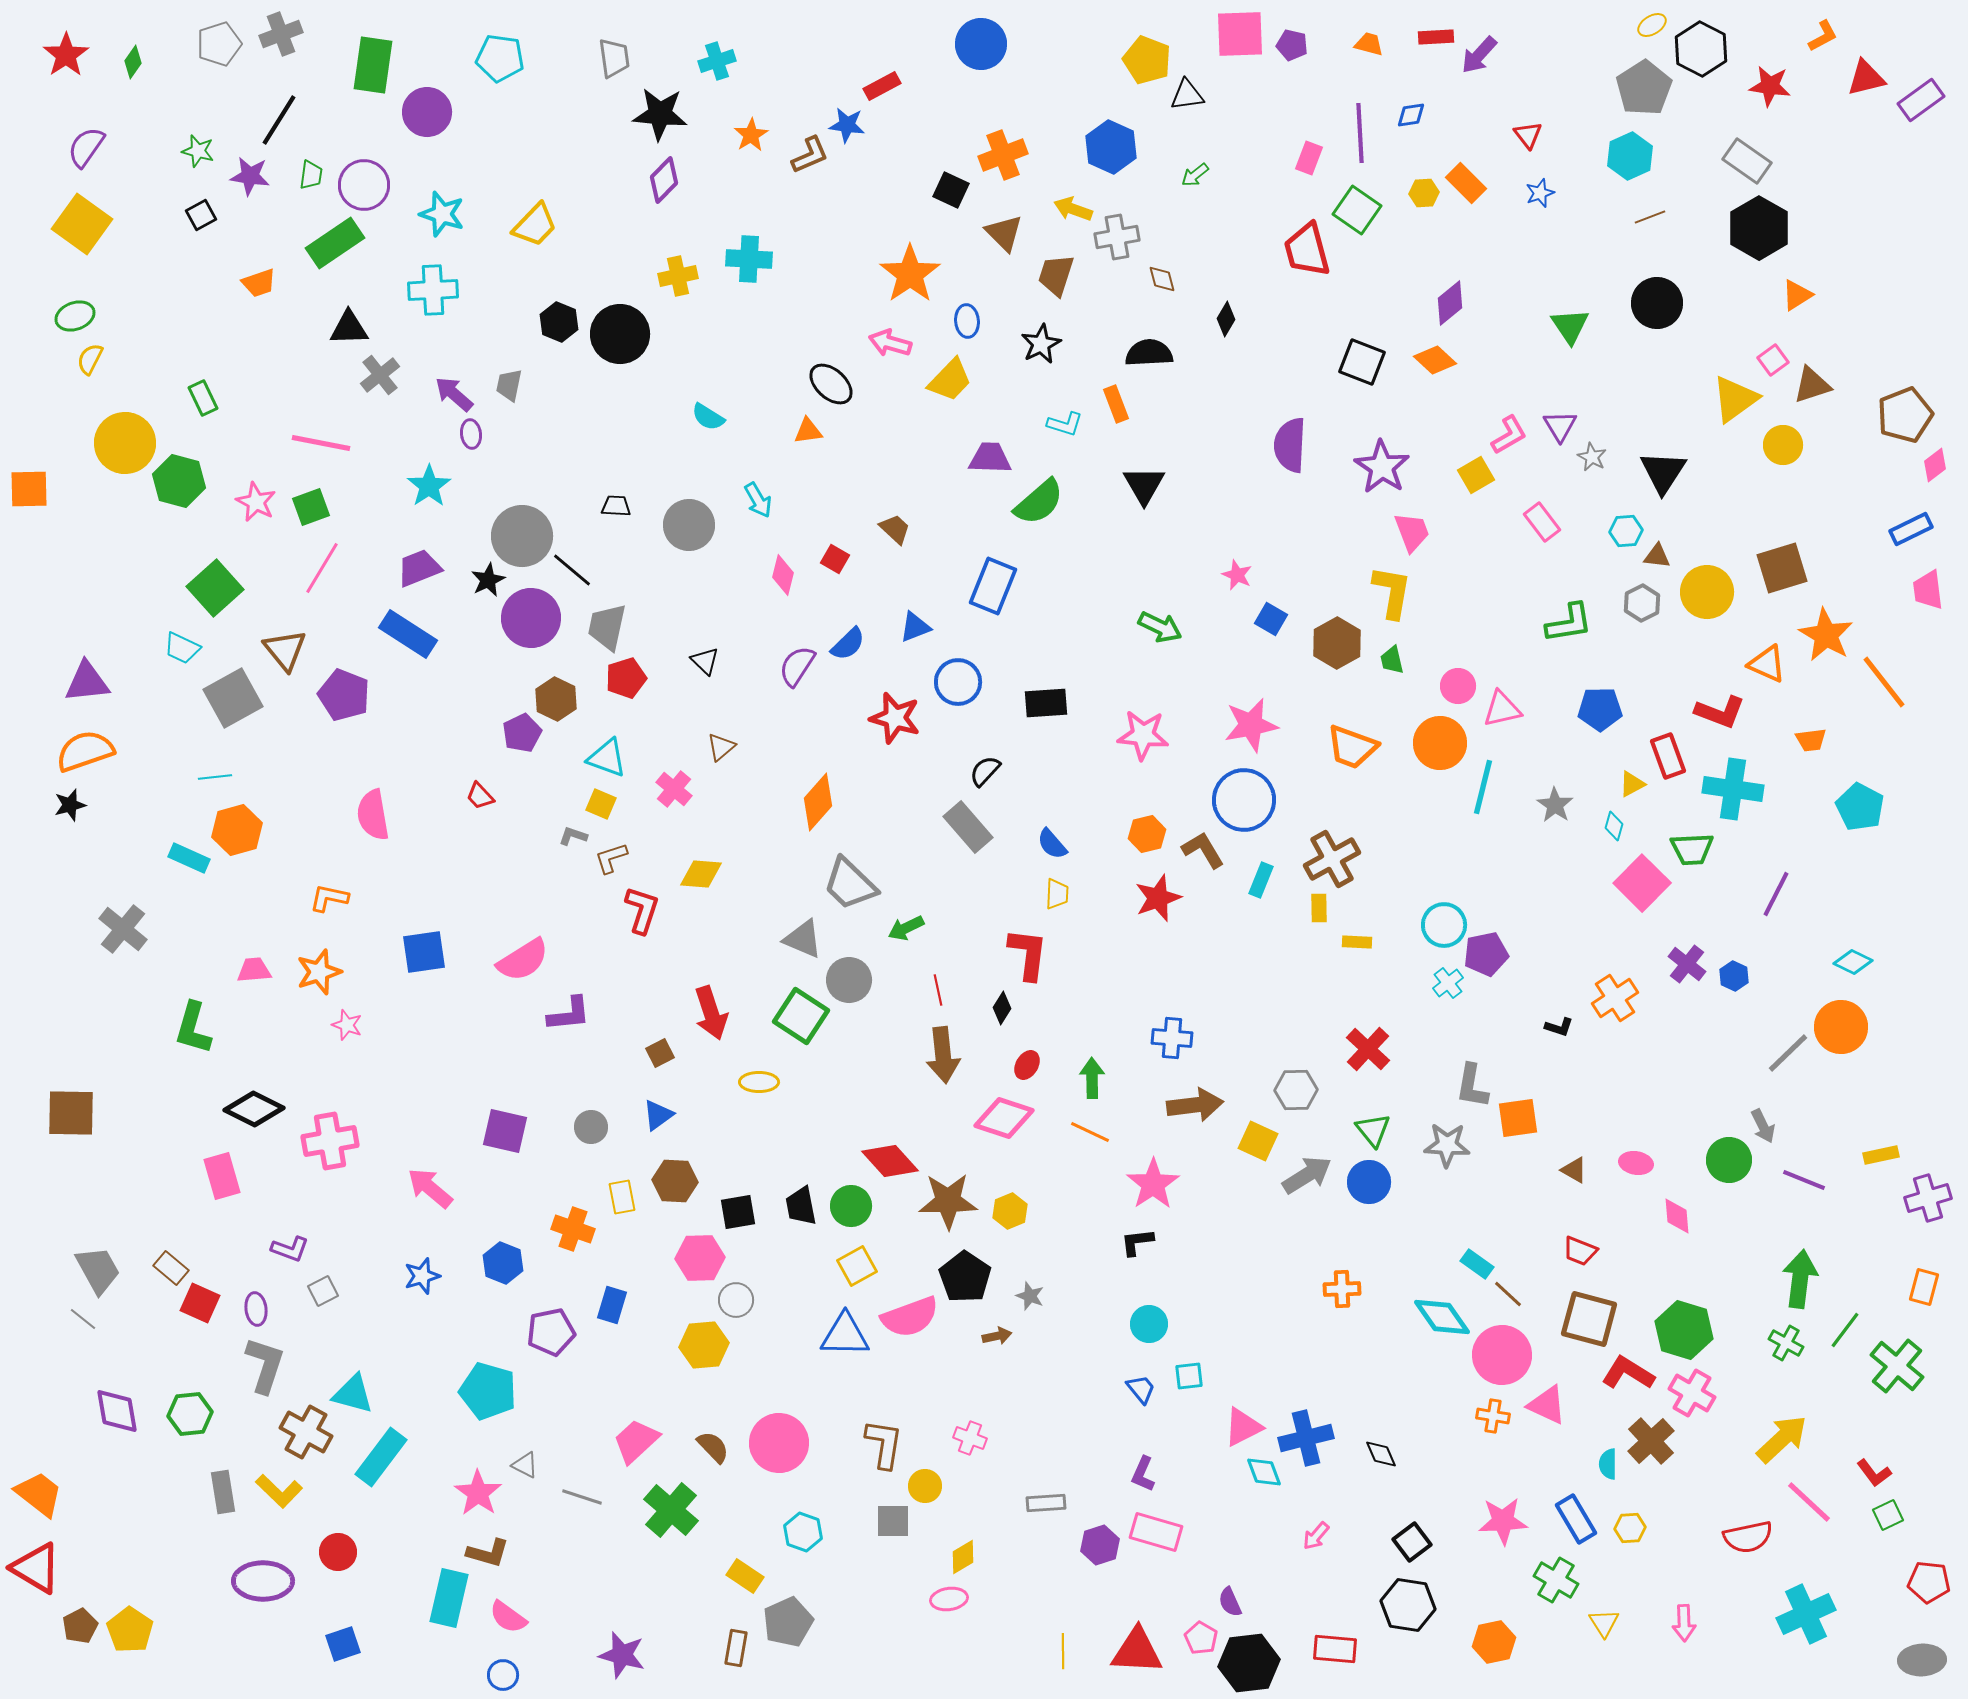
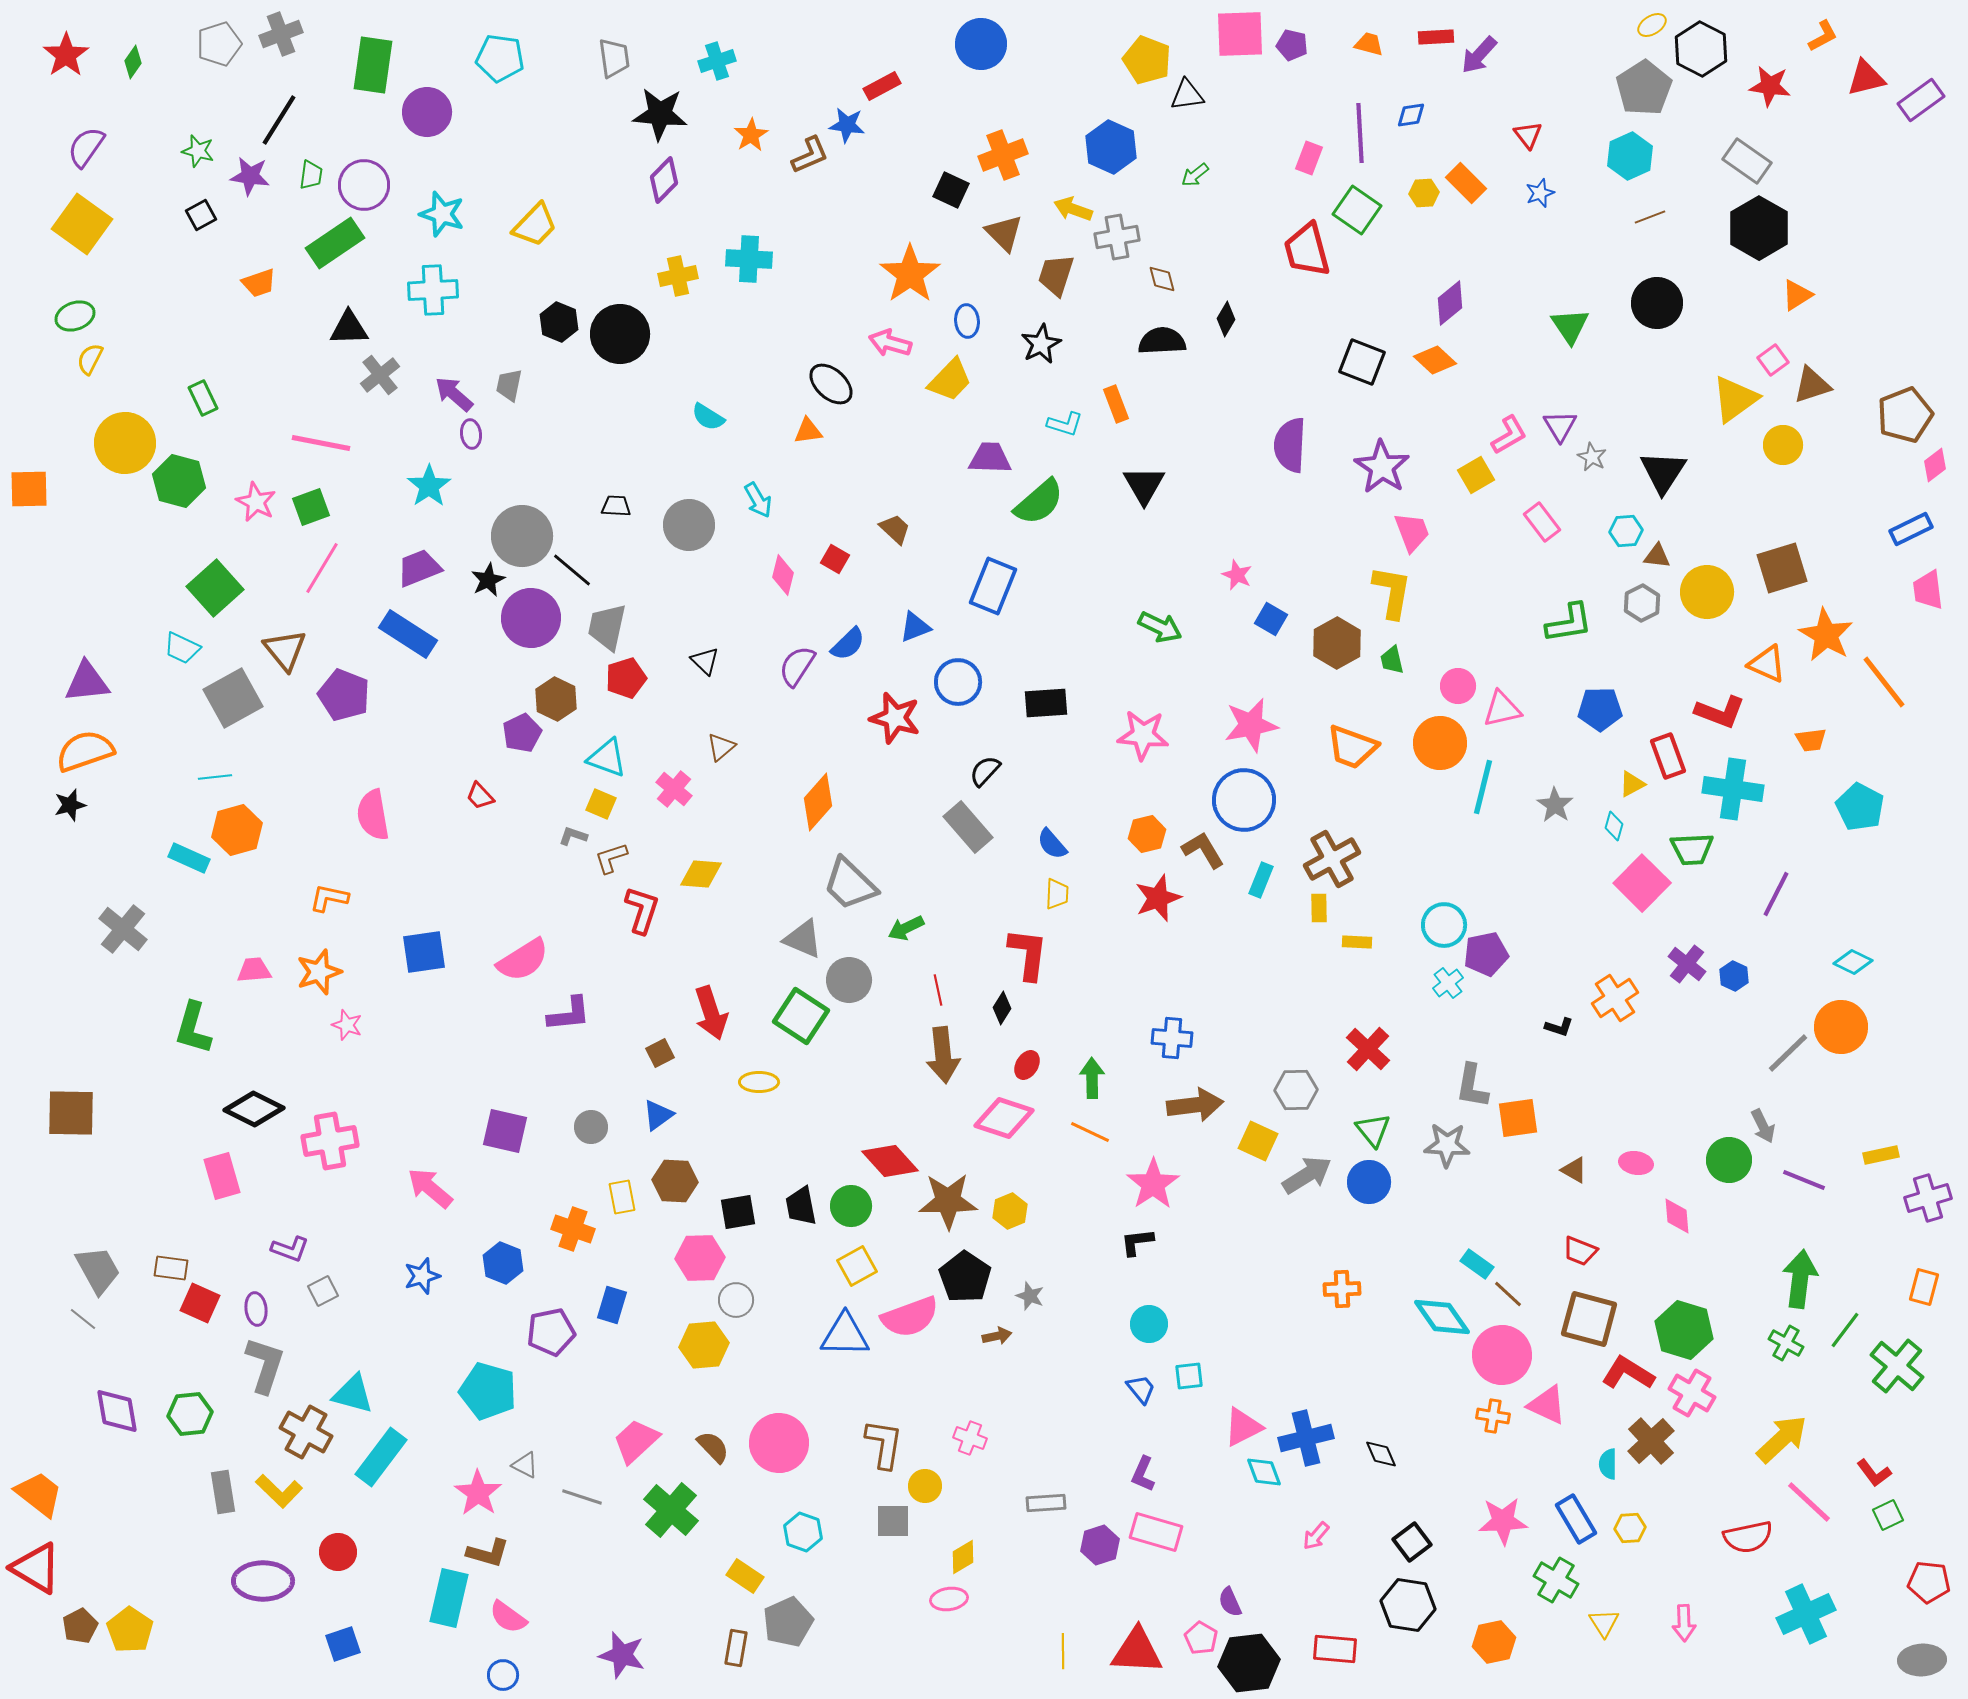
black semicircle at (1149, 353): moved 13 px right, 12 px up
brown rectangle at (171, 1268): rotated 32 degrees counterclockwise
